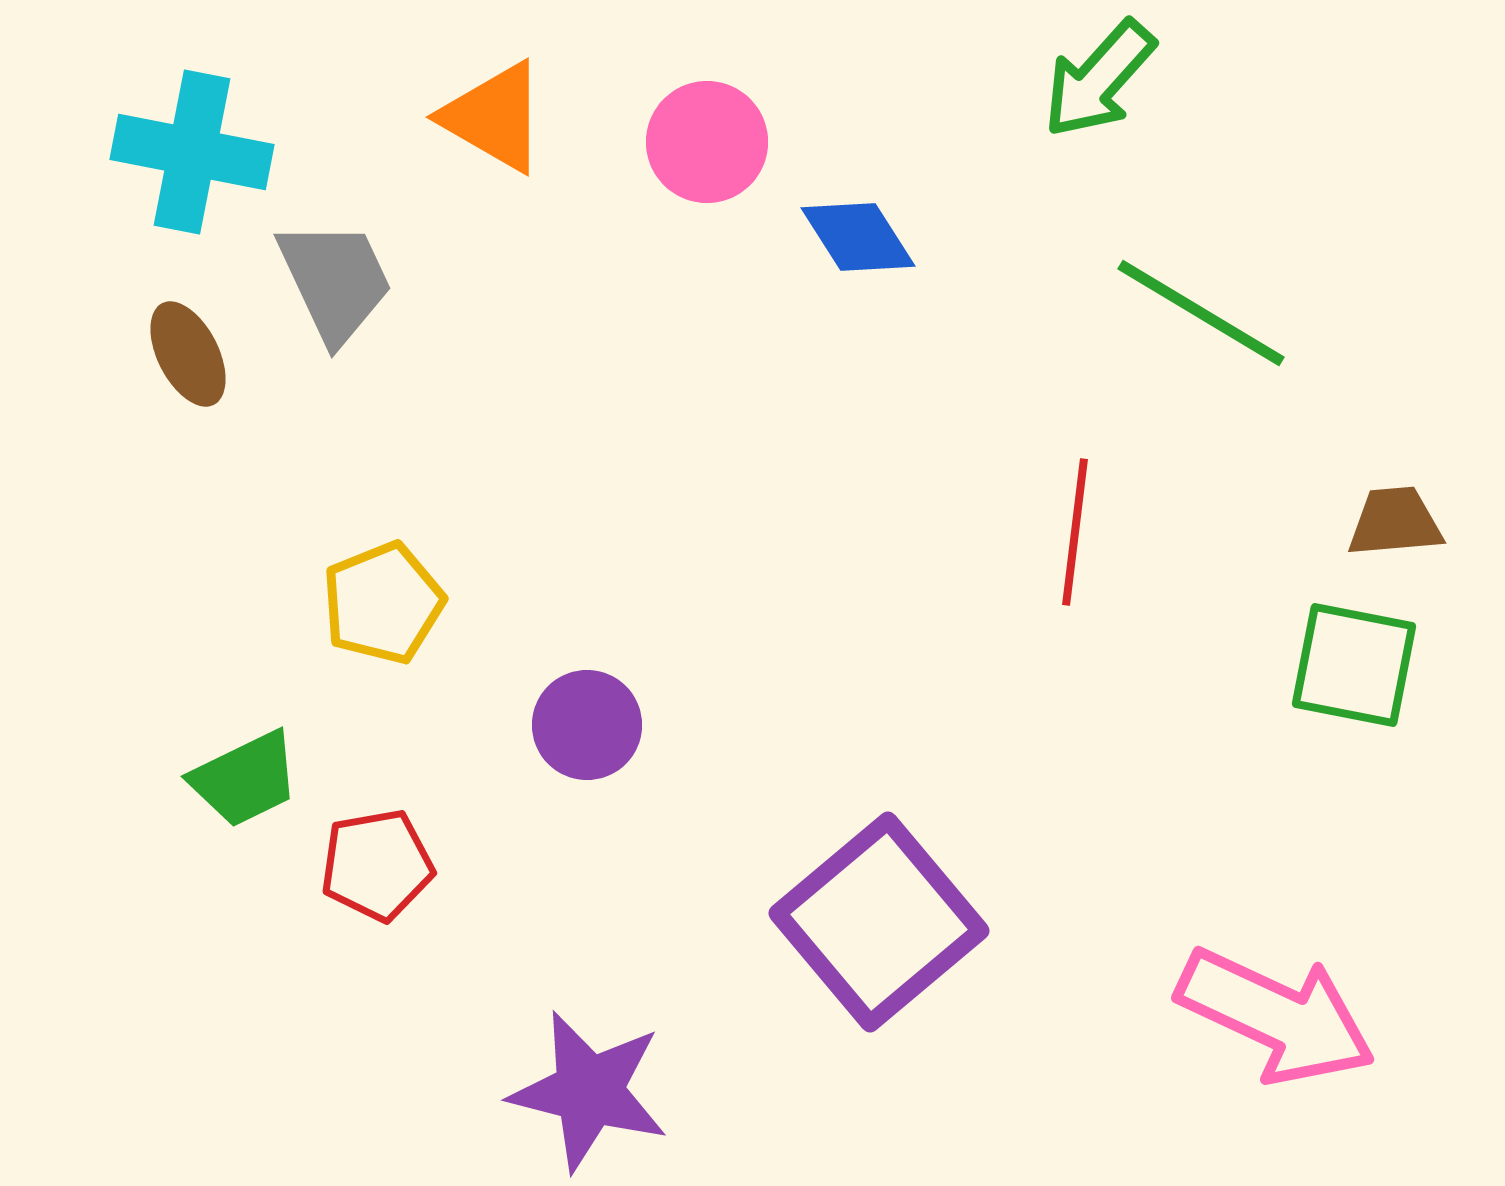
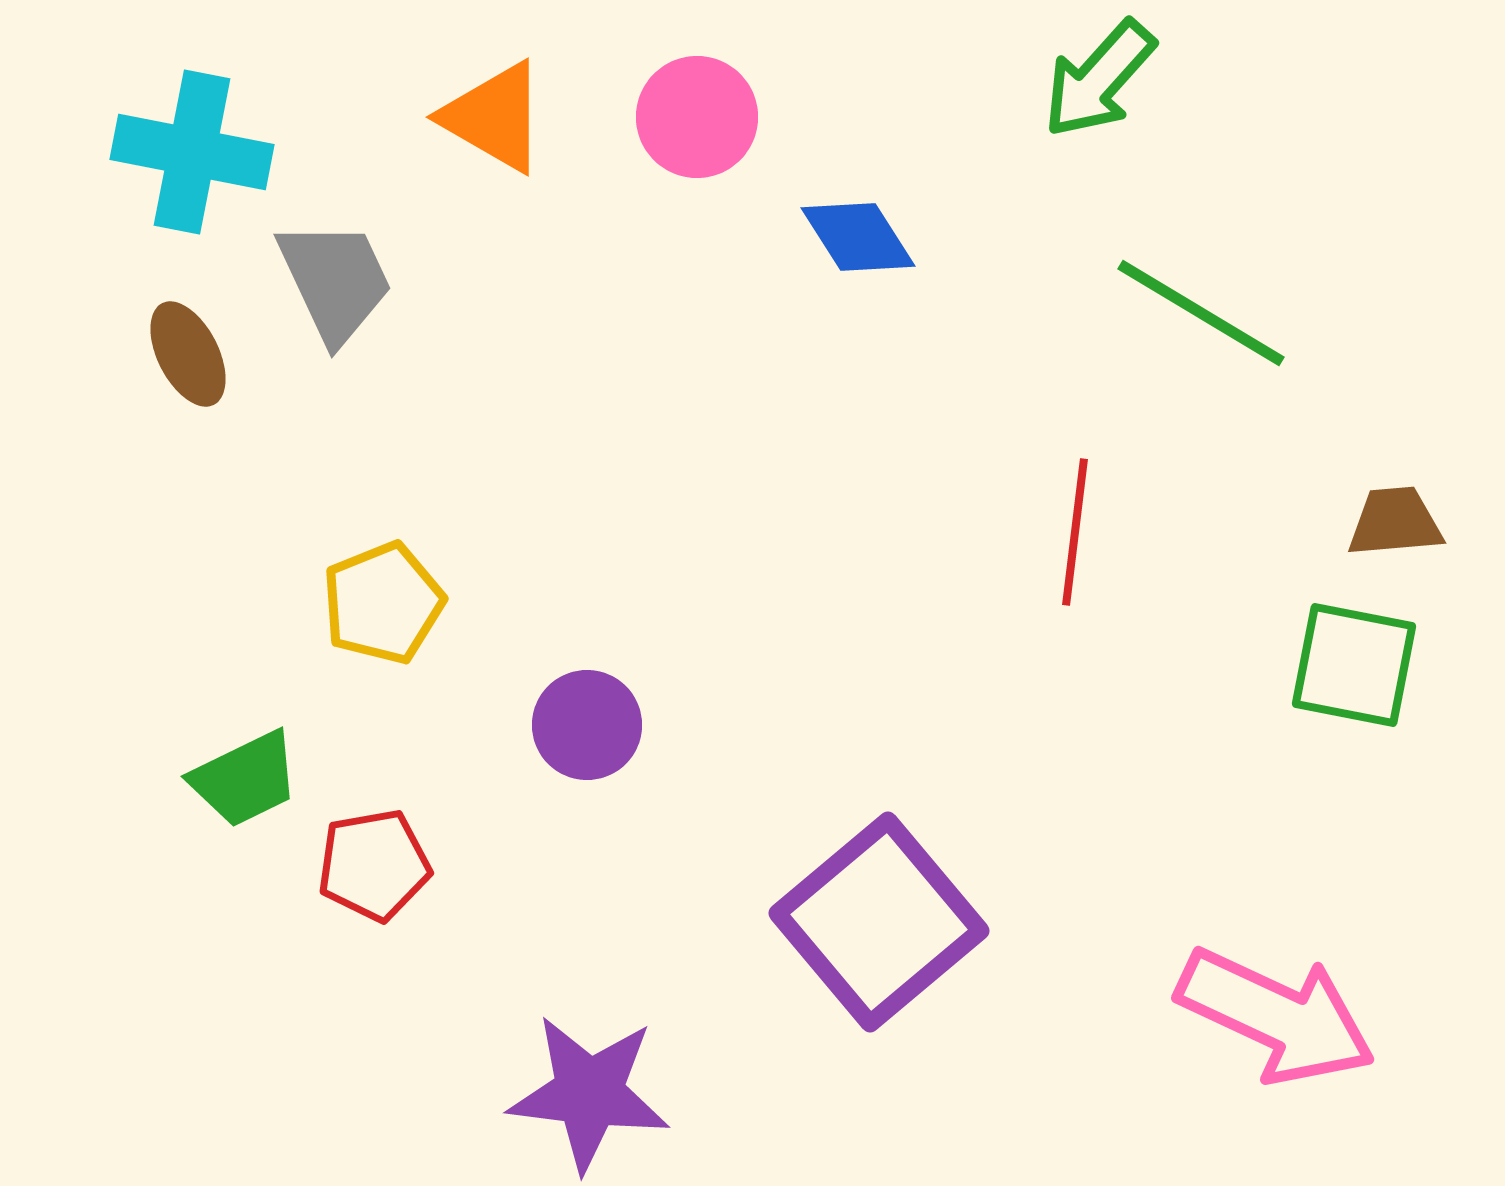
pink circle: moved 10 px left, 25 px up
red pentagon: moved 3 px left
purple star: moved 2 px down; rotated 7 degrees counterclockwise
